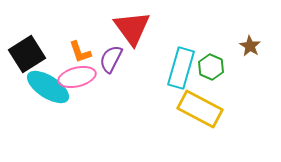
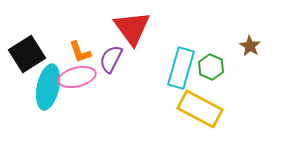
cyan ellipse: rotated 69 degrees clockwise
